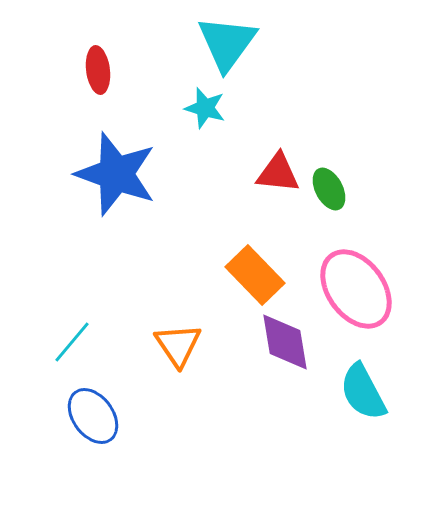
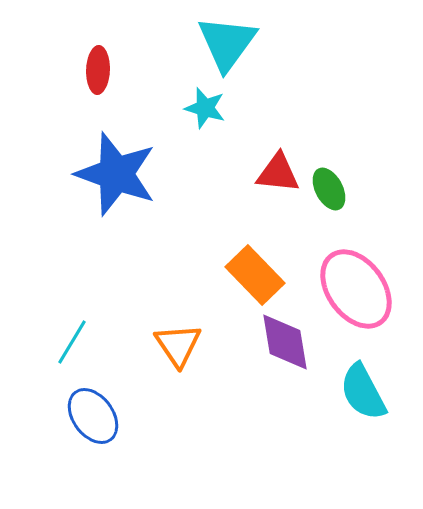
red ellipse: rotated 9 degrees clockwise
cyan line: rotated 9 degrees counterclockwise
